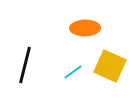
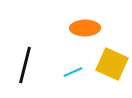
yellow square: moved 2 px right, 2 px up
cyan line: rotated 12 degrees clockwise
